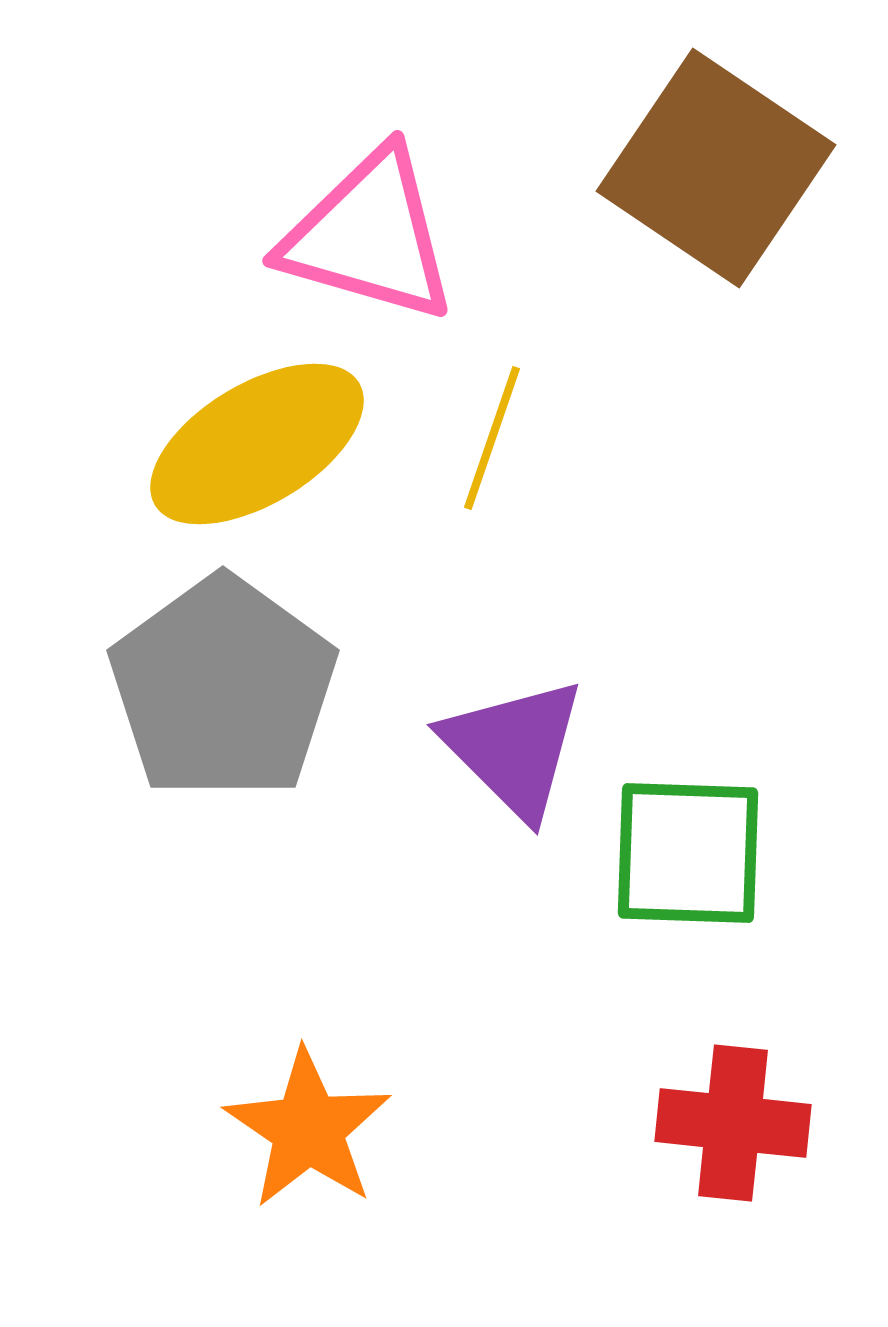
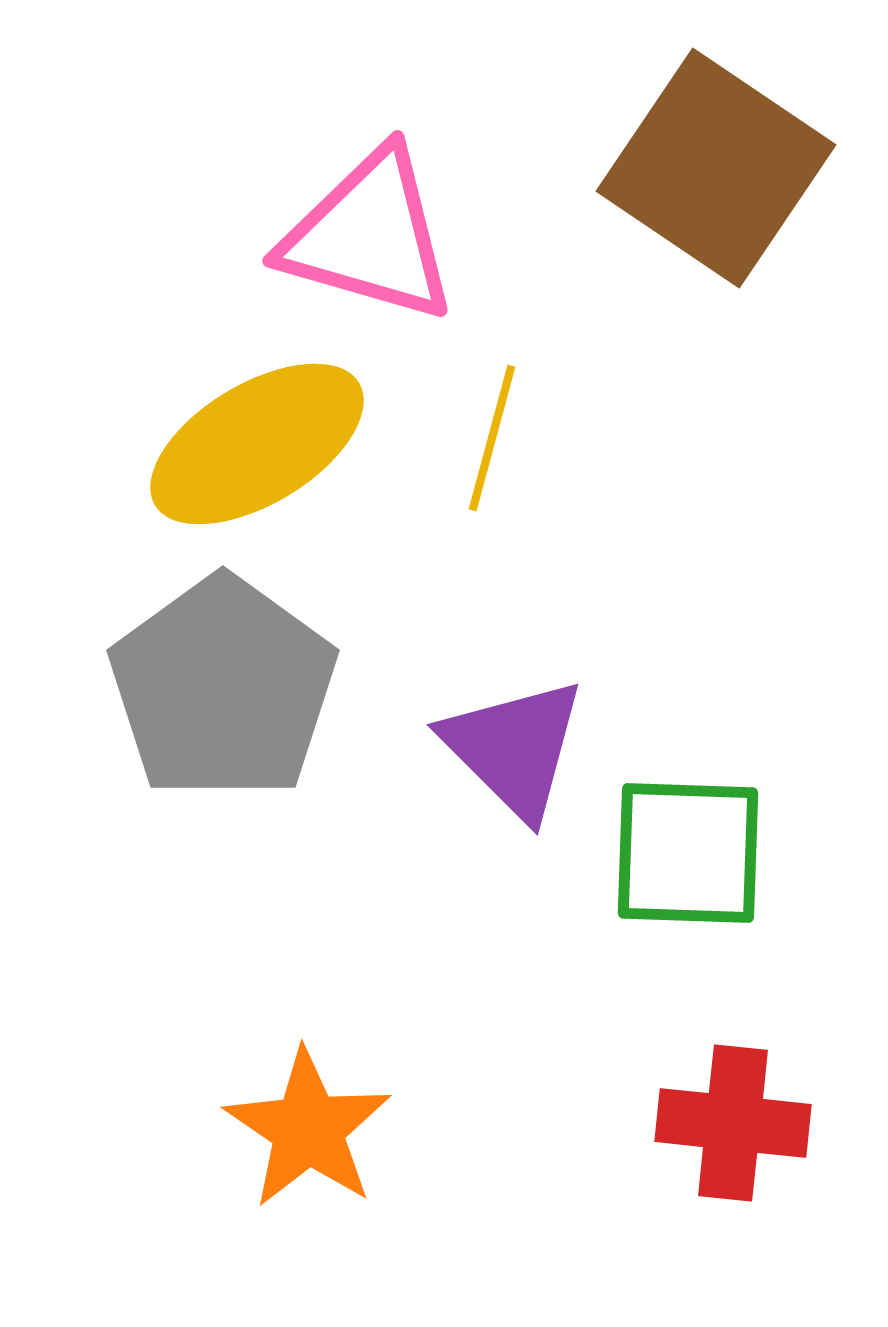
yellow line: rotated 4 degrees counterclockwise
